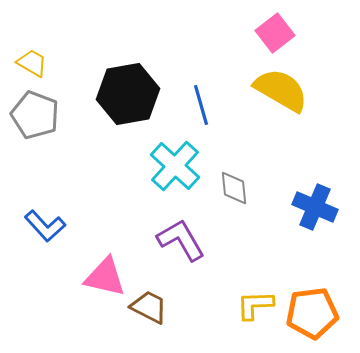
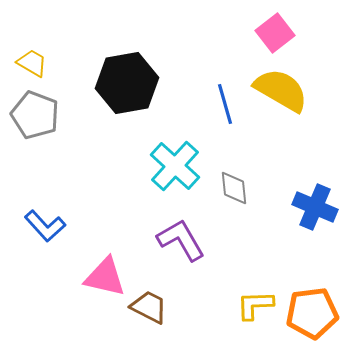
black hexagon: moved 1 px left, 11 px up
blue line: moved 24 px right, 1 px up
